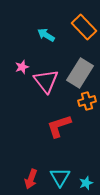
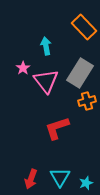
cyan arrow: moved 11 px down; rotated 48 degrees clockwise
pink star: moved 1 px right, 1 px down; rotated 16 degrees counterclockwise
red L-shape: moved 2 px left, 2 px down
